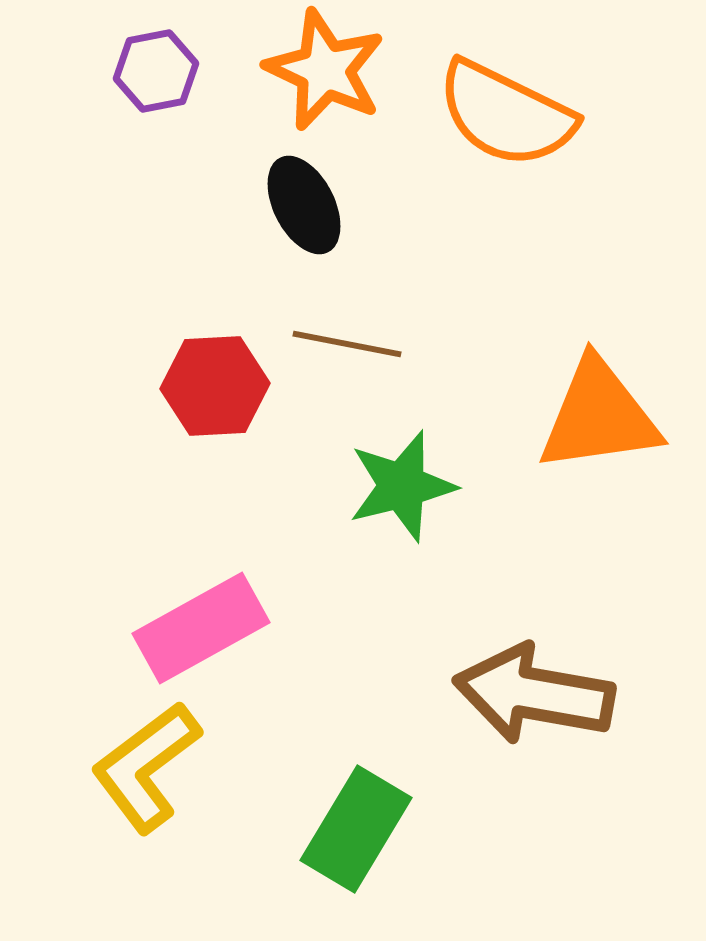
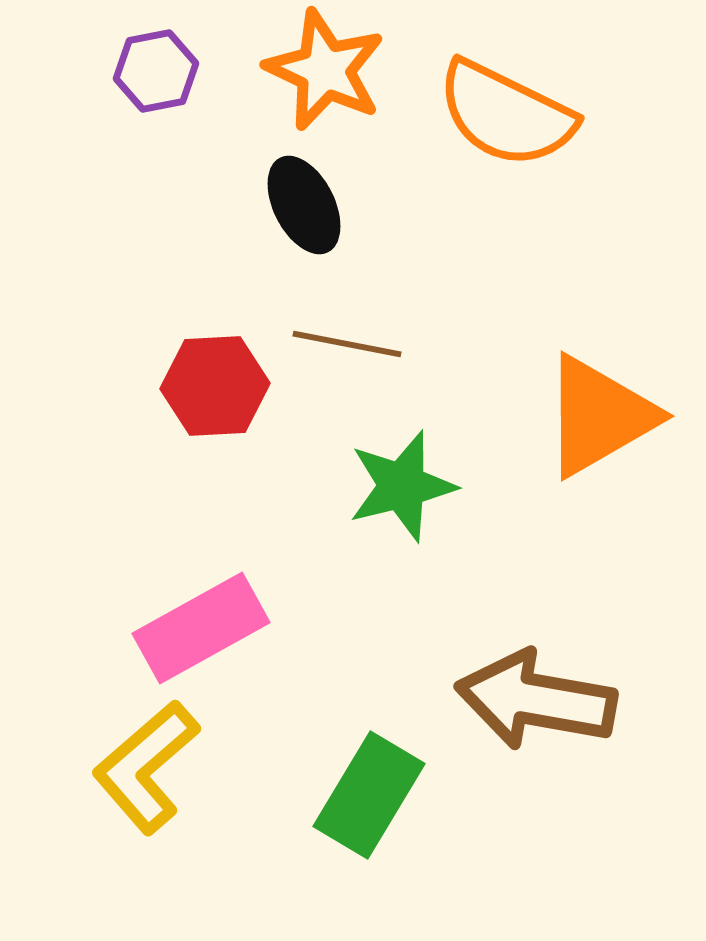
orange triangle: rotated 22 degrees counterclockwise
brown arrow: moved 2 px right, 6 px down
yellow L-shape: rotated 4 degrees counterclockwise
green rectangle: moved 13 px right, 34 px up
